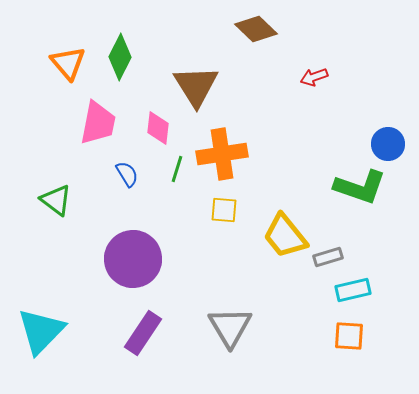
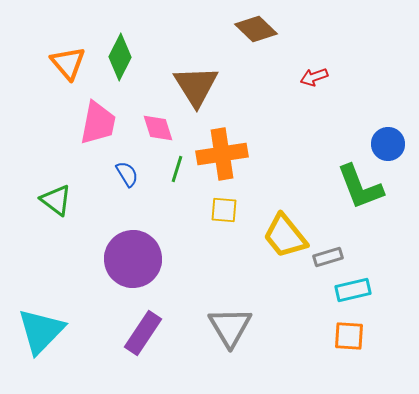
pink diamond: rotated 24 degrees counterclockwise
green L-shape: rotated 50 degrees clockwise
